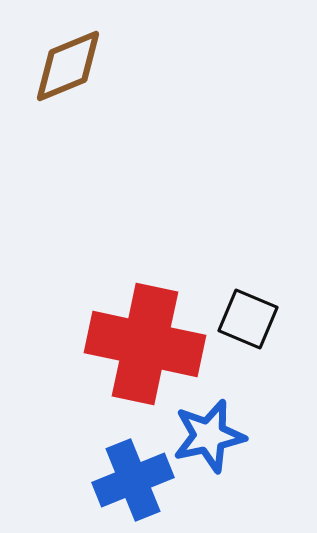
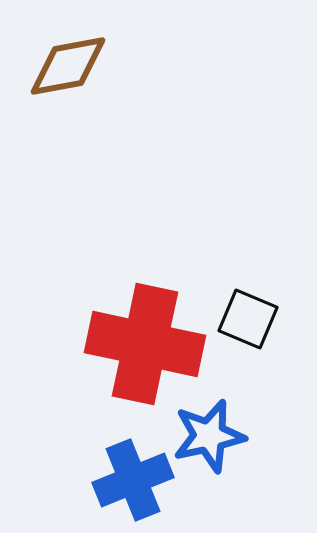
brown diamond: rotated 12 degrees clockwise
